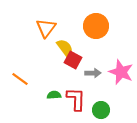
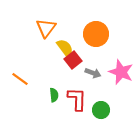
orange circle: moved 8 px down
red square: rotated 24 degrees clockwise
gray arrow: rotated 21 degrees clockwise
green semicircle: rotated 88 degrees clockwise
red L-shape: moved 1 px right
